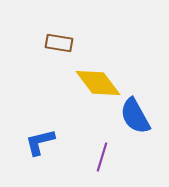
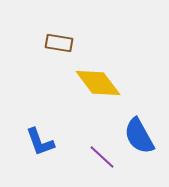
blue semicircle: moved 4 px right, 20 px down
blue L-shape: rotated 96 degrees counterclockwise
purple line: rotated 64 degrees counterclockwise
